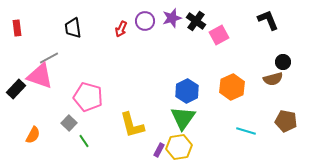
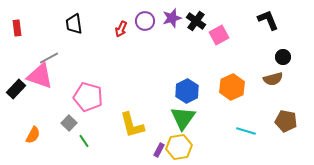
black trapezoid: moved 1 px right, 4 px up
black circle: moved 5 px up
